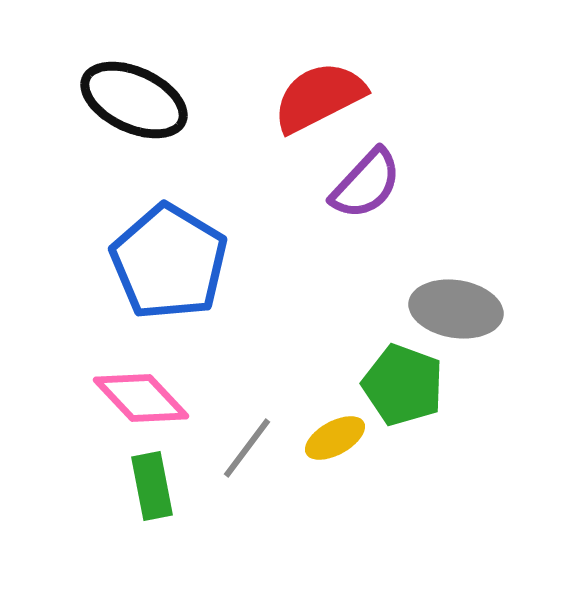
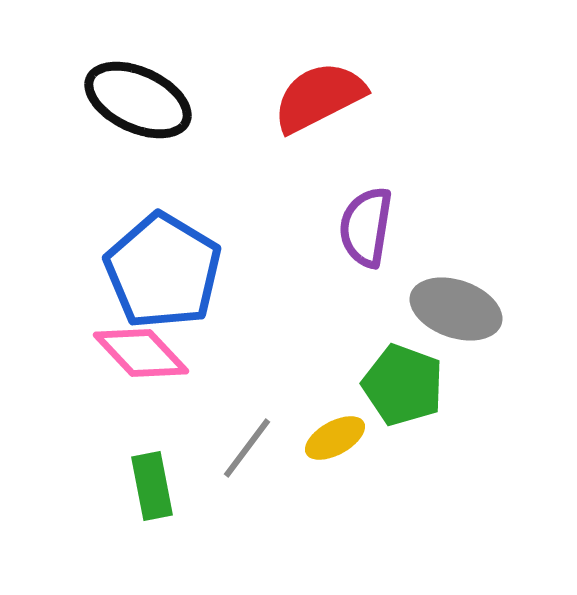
black ellipse: moved 4 px right
purple semicircle: moved 43 px down; rotated 146 degrees clockwise
blue pentagon: moved 6 px left, 9 px down
gray ellipse: rotated 10 degrees clockwise
pink diamond: moved 45 px up
